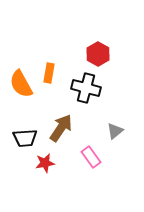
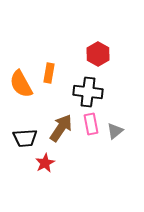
black cross: moved 2 px right, 4 px down; rotated 8 degrees counterclockwise
pink rectangle: moved 33 px up; rotated 25 degrees clockwise
red star: rotated 18 degrees counterclockwise
